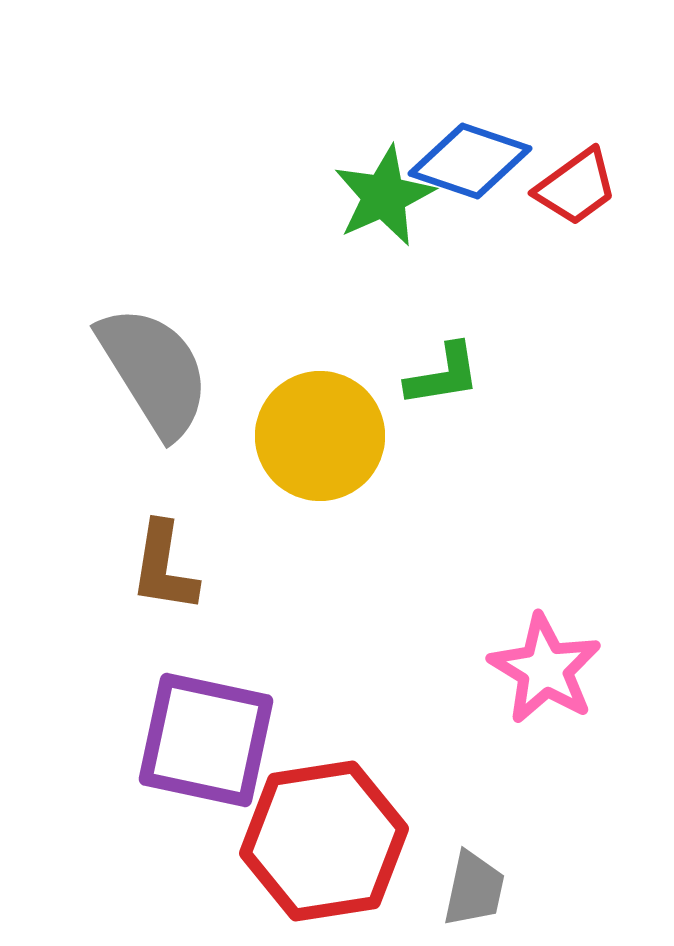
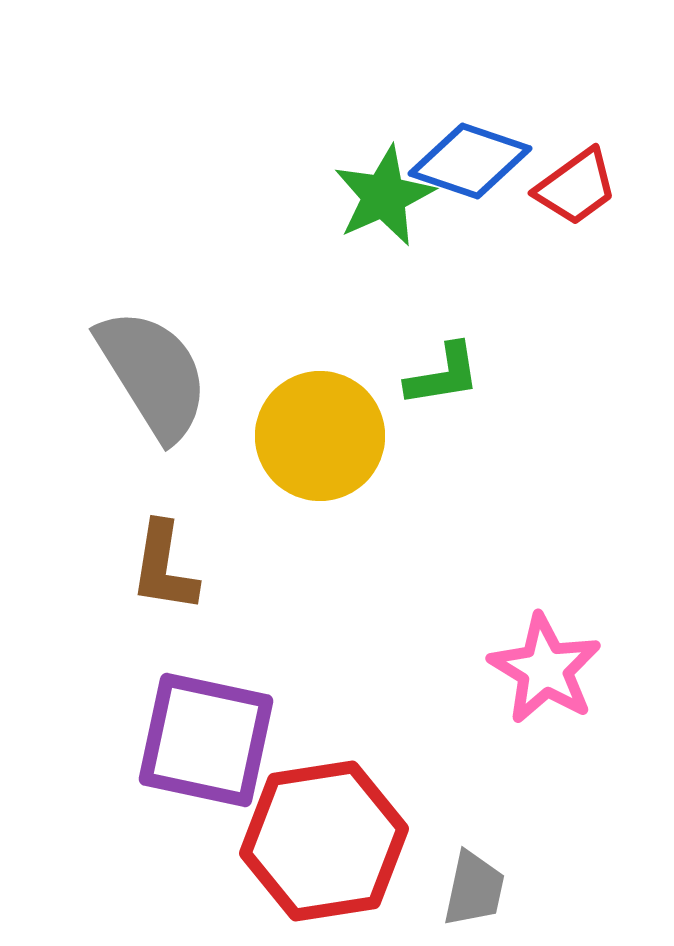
gray semicircle: moved 1 px left, 3 px down
